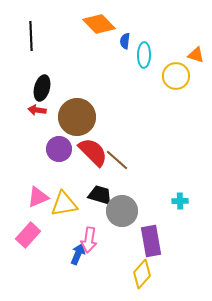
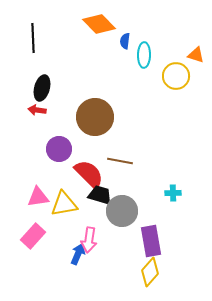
black line: moved 2 px right, 2 px down
brown circle: moved 18 px right
red semicircle: moved 4 px left, 22 px down
brown line: moved 3 px right, 1 px down; rotated 30 degrees counterclockwise
pink triangle: rotated 15 degrees clockwise
cyan cross: moved 7 px left, 8 px up
pink rectangle: moved 5 px right, 1 px down
yellow diamond: moved 8 px right, 2 px up
